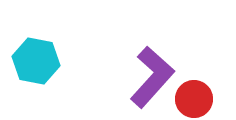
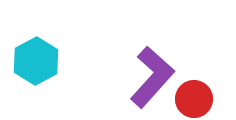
cyan hexagon: rotated 21 degrees clockwise
